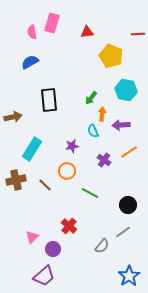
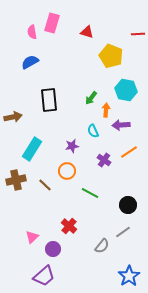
red triangle: rotated 24 degrees clockwise
orange arrow: moved 4 px right, 4 px up
